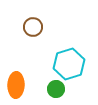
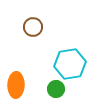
cyan hexagon: moved 1 px right; rotated 8 degrees clockwise
